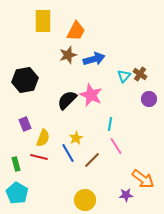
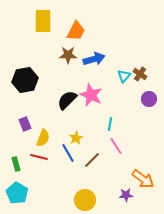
brown star: rotated 18 degrees clockwise
